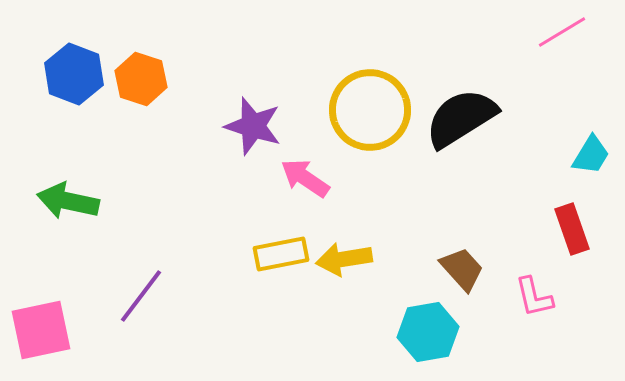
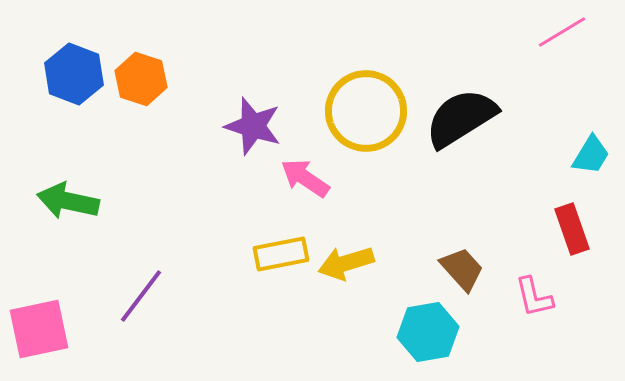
yellow circle: moved 4 px left, 1 px down
yellow arrow: moved 2 px right, 4 px down; rotated 8 degrees counterclockwise
pink square: moved 2 px left, 1 px up
